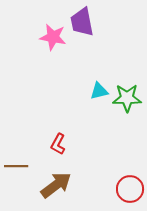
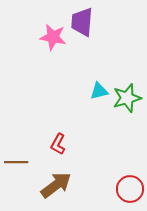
purple trapezoid: rotated 16 degrees clockwise
green star: rotated 16 degrees counterclockwise
brown line: moved 4 px up
